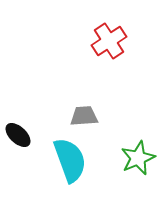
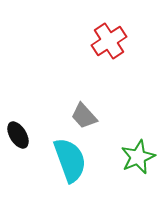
gray trapezoid: rotated 128 degrees counterclockwise
black ellipse: rotated 16 degrees clockwise
green star: moved 1 px up
